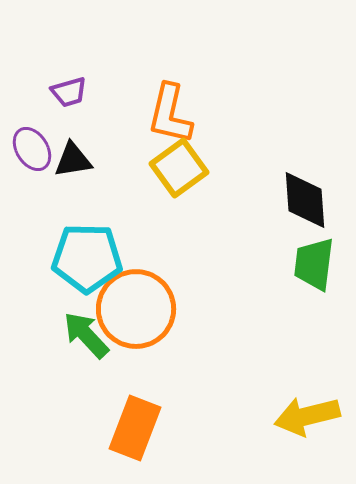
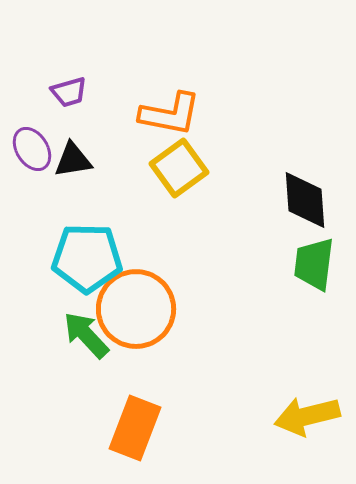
orange L-shape: rotated 92 degrees counterclockwise
